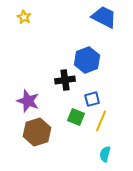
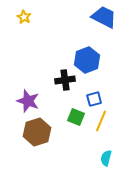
blue square: moved 2 px right
cyan semicircle: moved 1 px right, 4 px down
